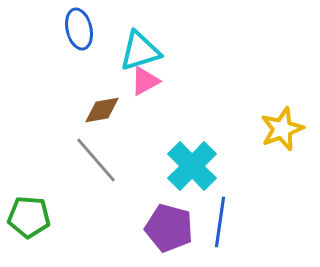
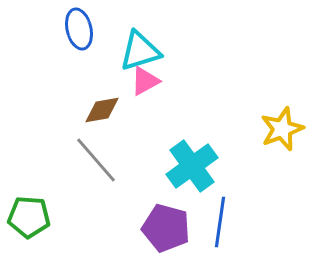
cyan cross: rotated 9 degrees clockwise
purple pentagon: moved 3 px left
